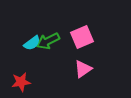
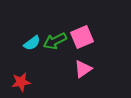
green arrow: moved 7 px right
